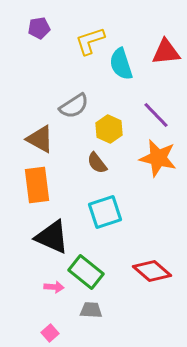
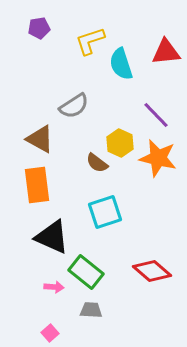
yellow hexagon: moved 11 px right, 14 px down
brown semicircle: rotated 15 degrees counterclockwise
